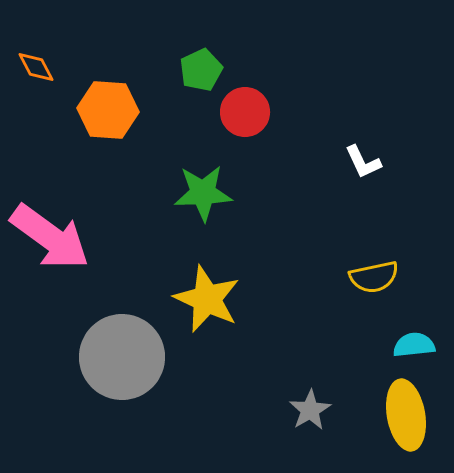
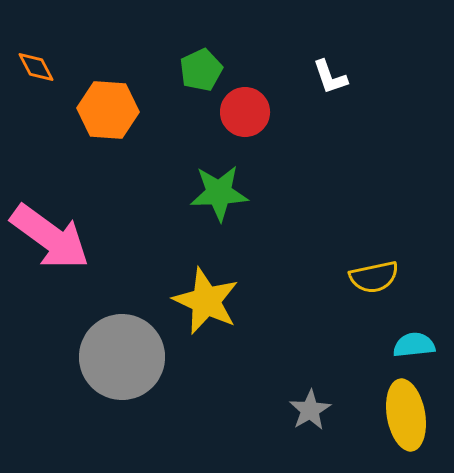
white L-shape: moved 33 px left, 85 px up; rotated 6 degrees clockwise
green star: moved 16 px right
yellow star: moved 1 px left, 2 px down
